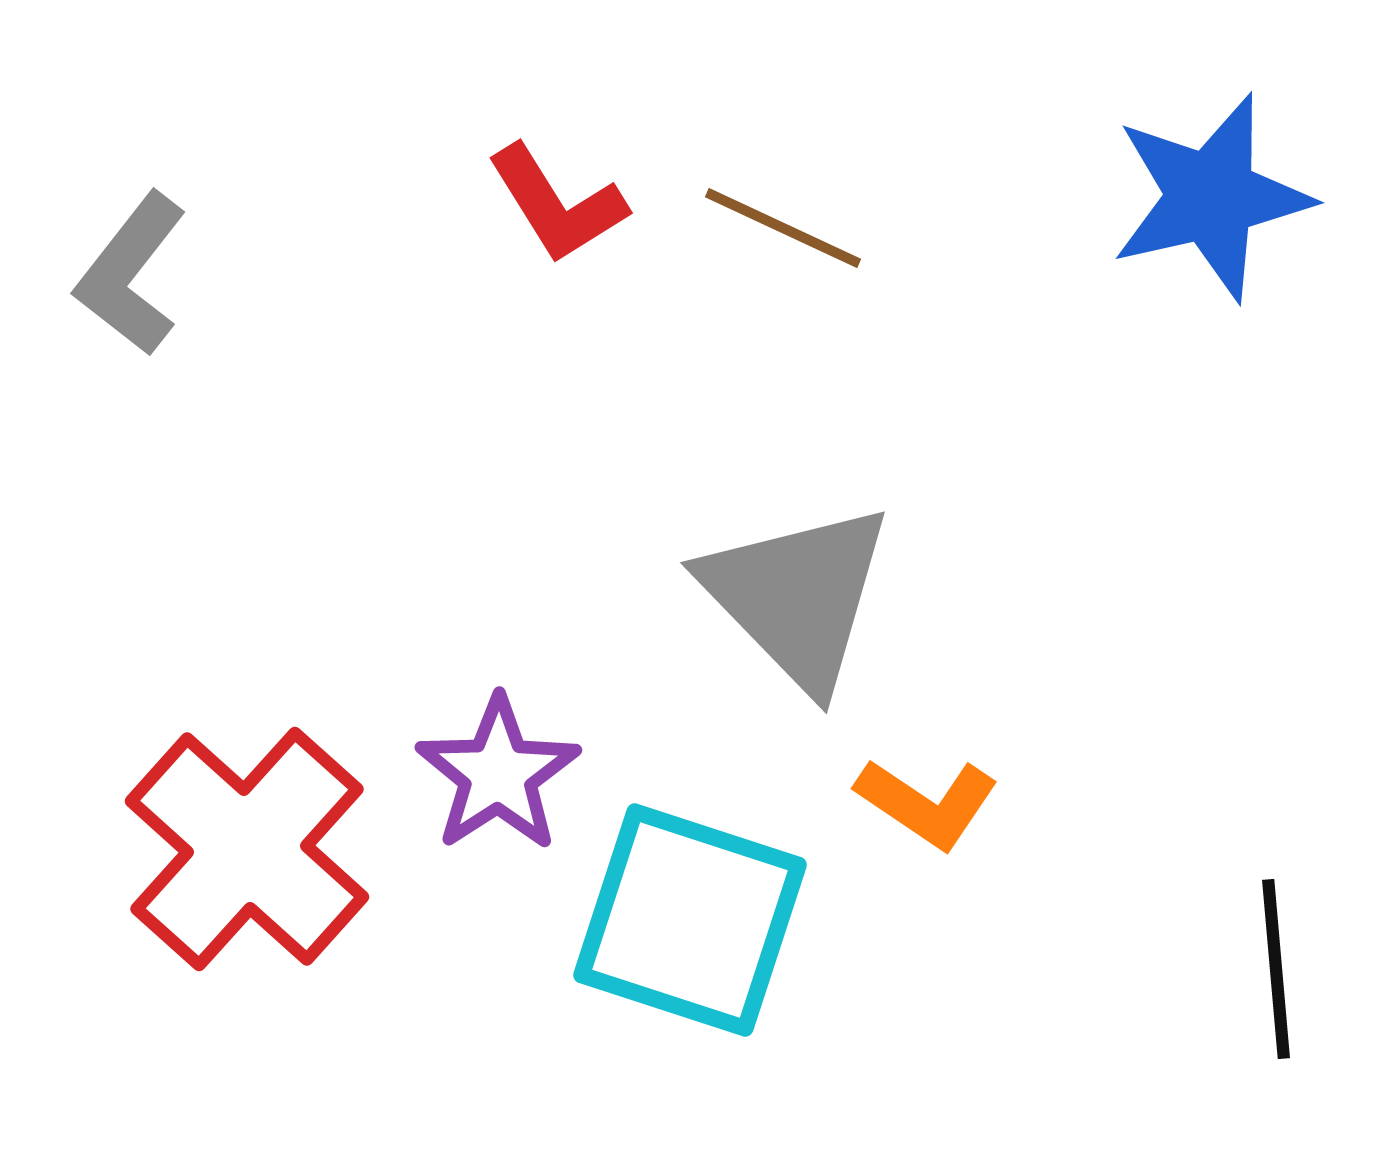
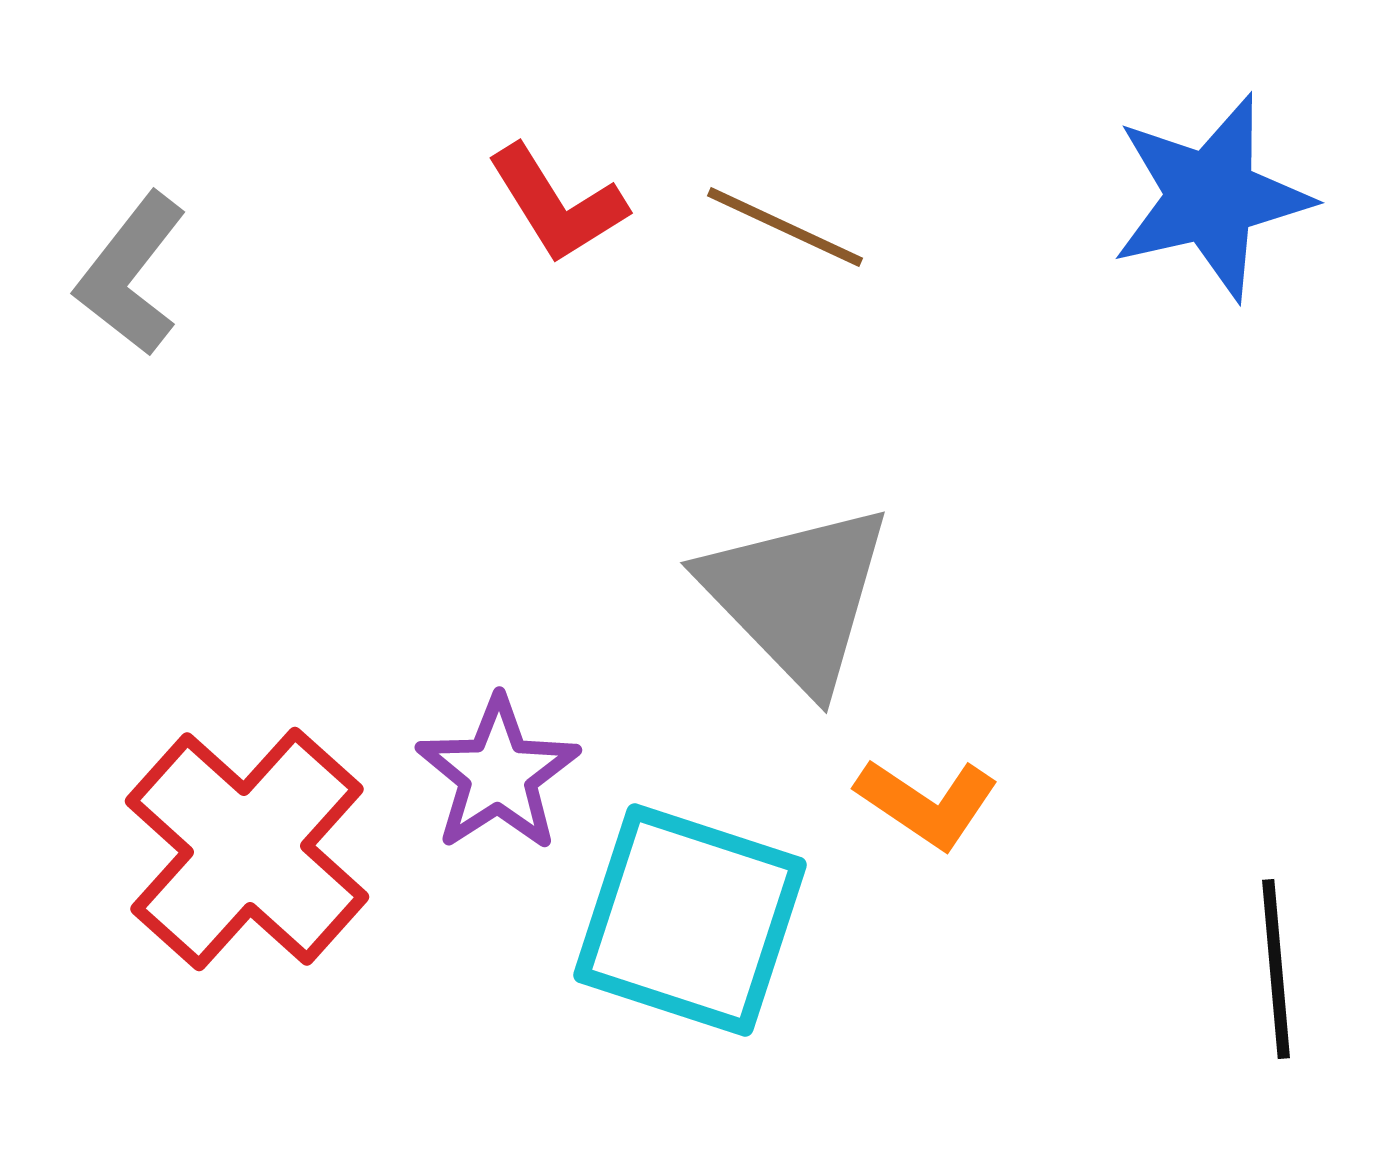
brown line: moved 2 px right, 1 px up
